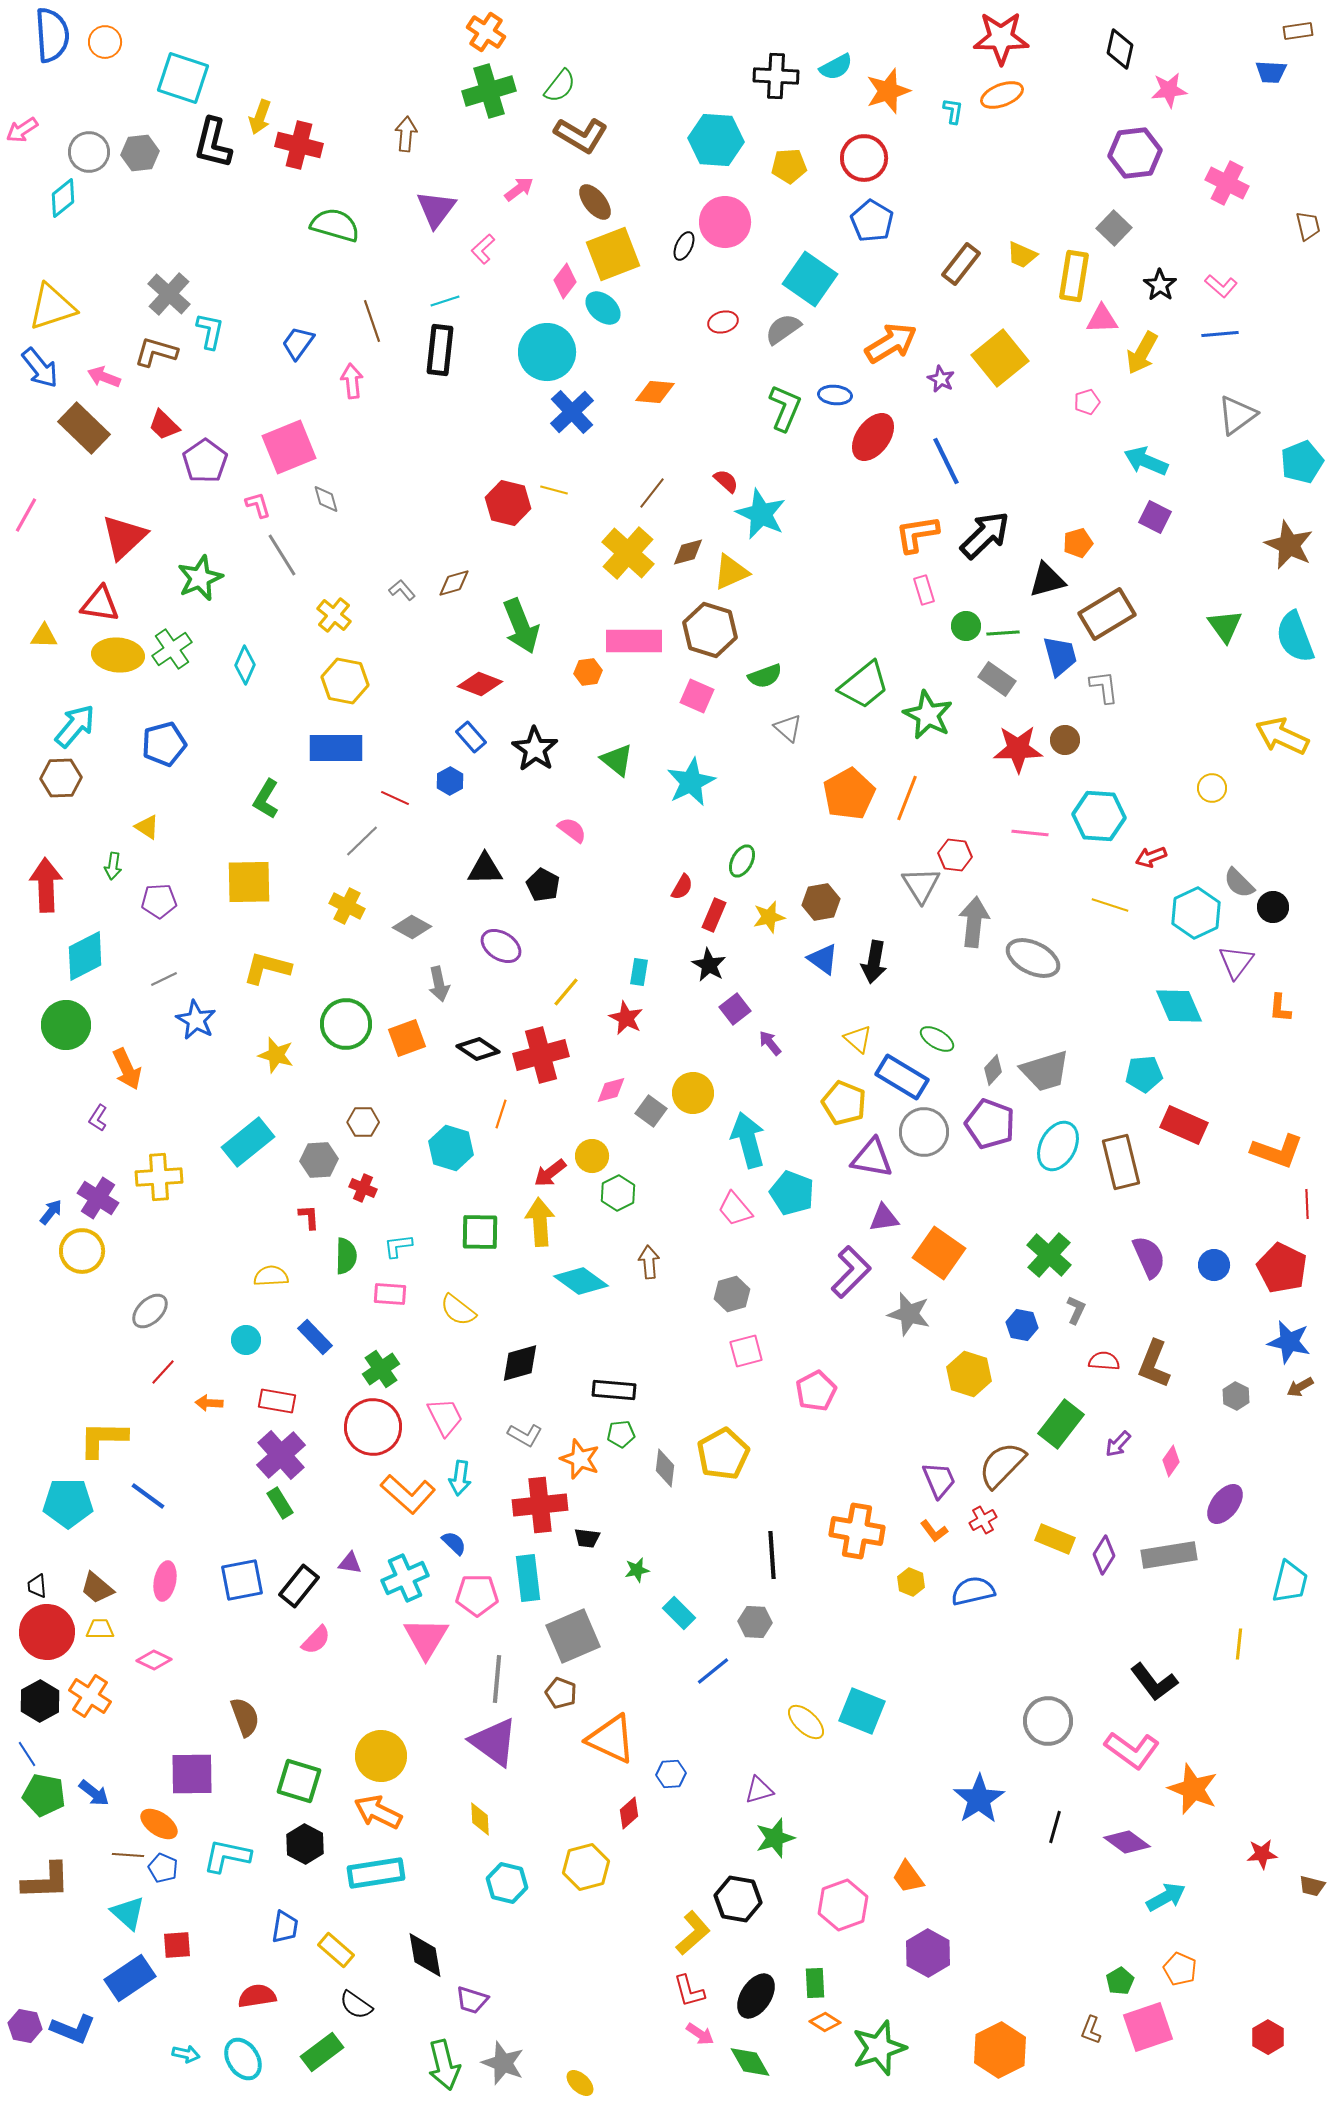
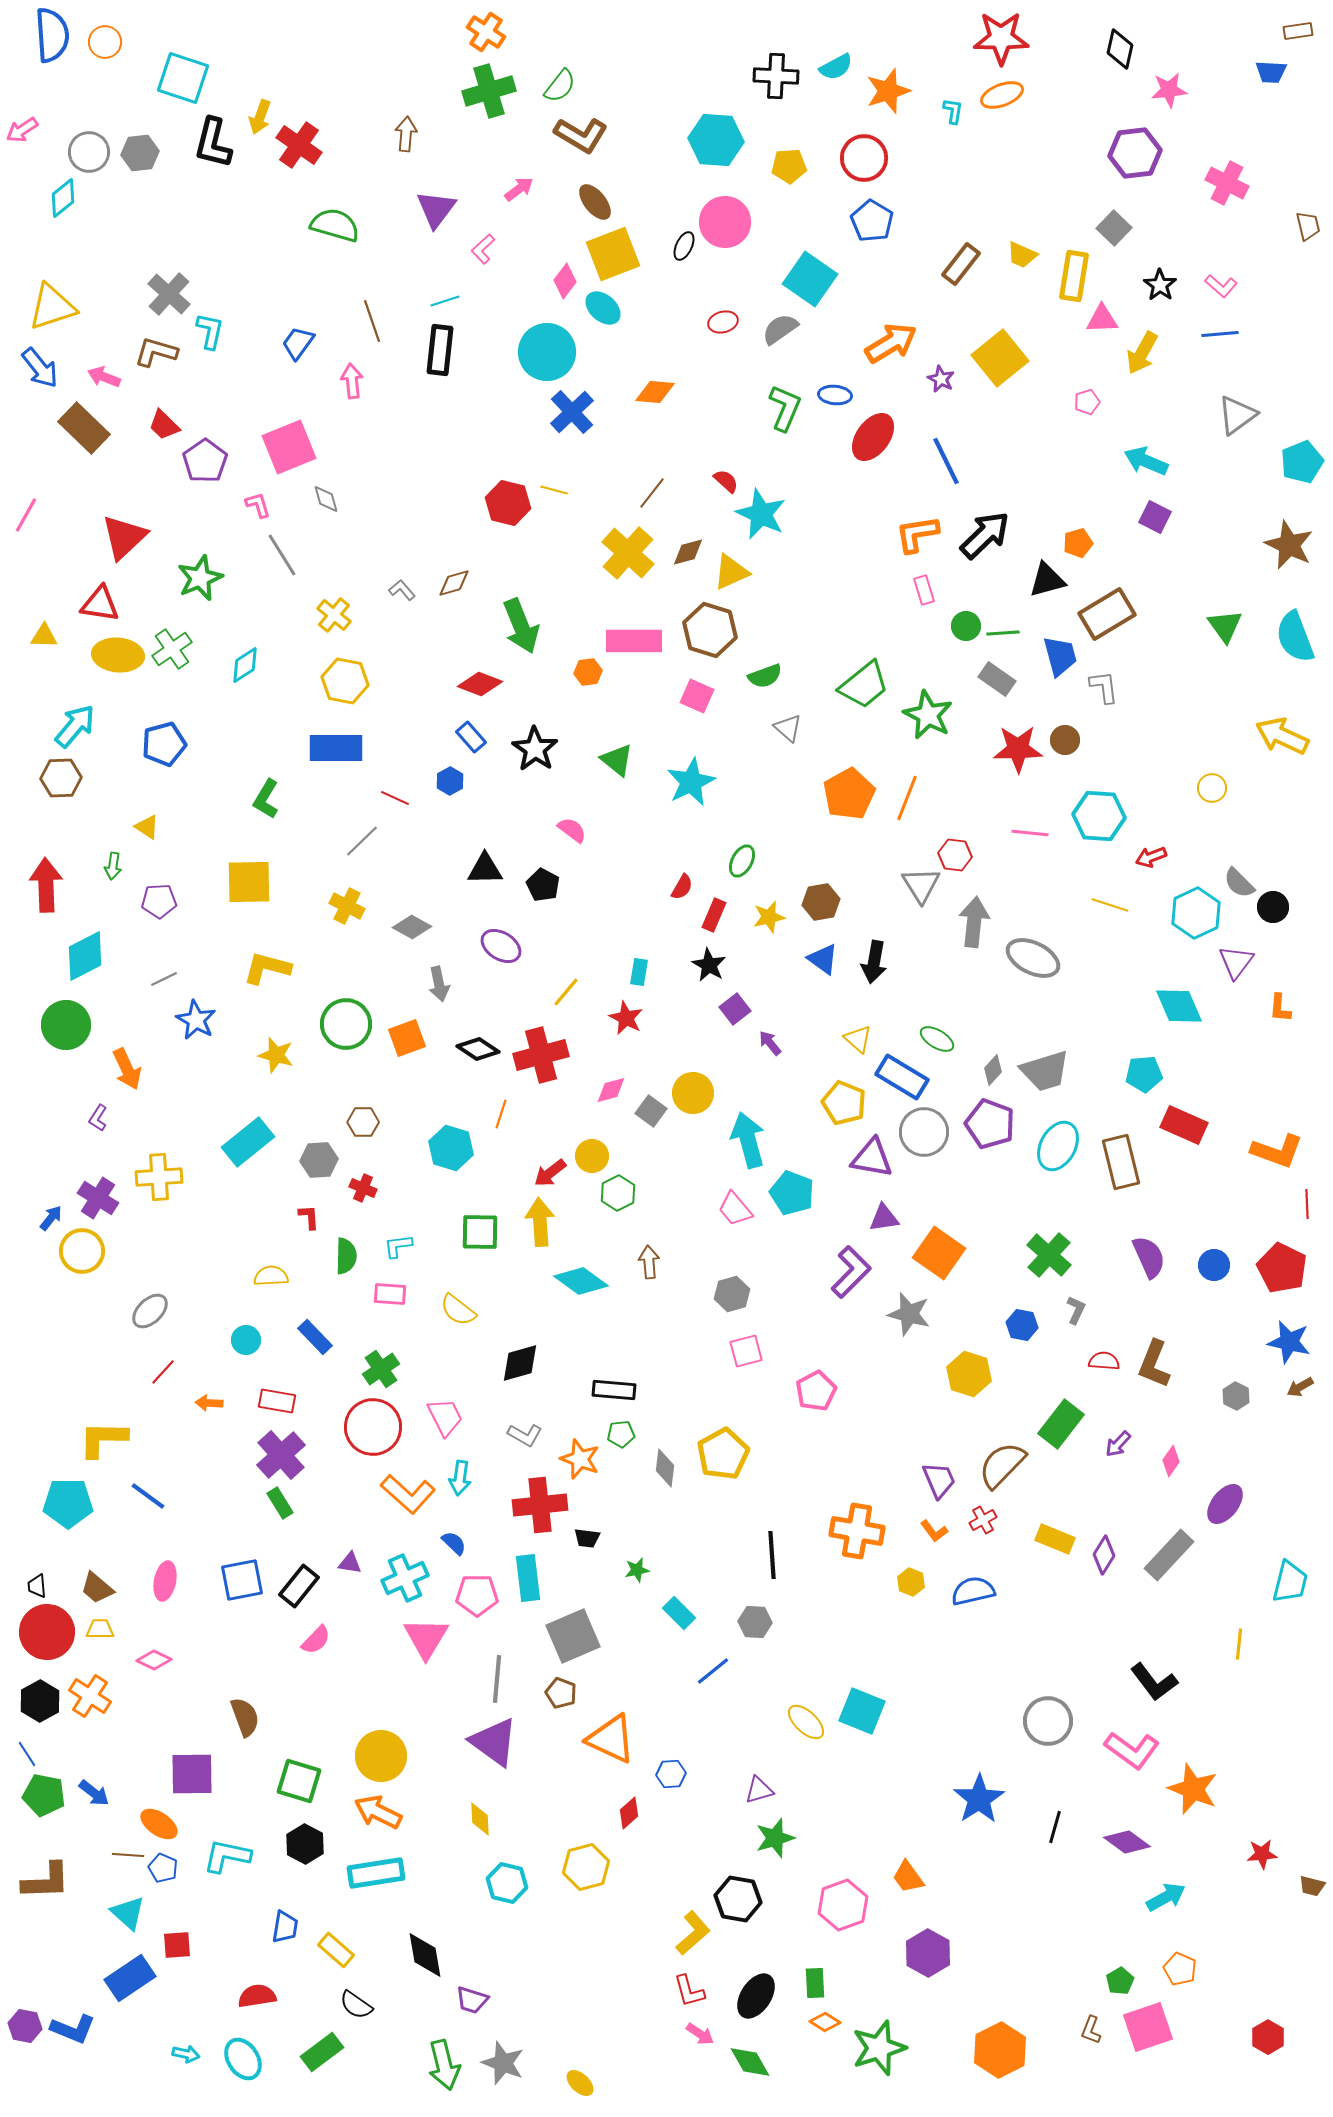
red cross at (299, 145): rotated 21 degrees clockwise
gray semicircle at (783, 329): moved 3 px left
cyan diamond at (245, 665): rotated 33 degrees clockwise
blue arrow at (51, 1212): moved 6 px down
gray rectangle at (1169, 1555): rotated 38 degrees counterclockwise
